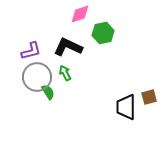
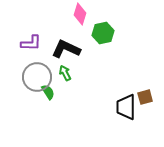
pink diamond: rotated 55 degrees counterclockwise
black L-shape: moved 2 px left, 2 px down
purple L-shape: moved 8 px up; rotated 15 degrees clockwise
brown square: moved 4 px left
